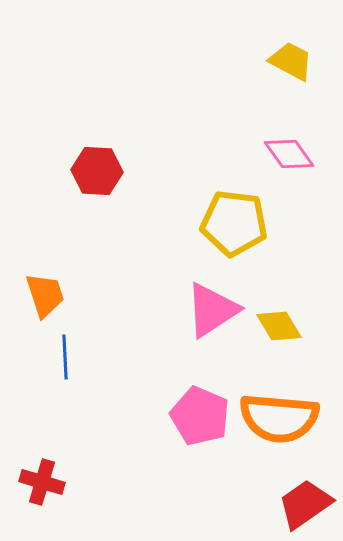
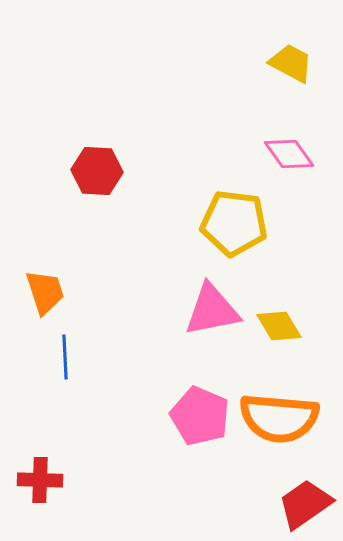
yellow trapezoid: moved 2 px down
orange trapezoid: moved 3 px up
pink triangle: rotated 22 degrees clockwise
red cross: moved 2 px left, 2 px up; rotated 15 degrees counterclockwise
